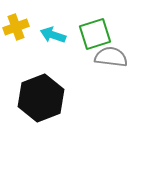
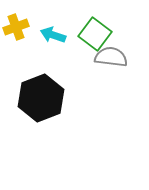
green square: rotated 36 degrees counterclockwise
